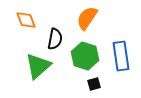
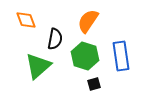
orange semicircle: moved 1 px right, 3 px down
